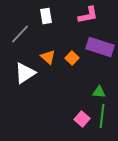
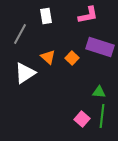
gray line: rotated 15 degrees counterclockwise
